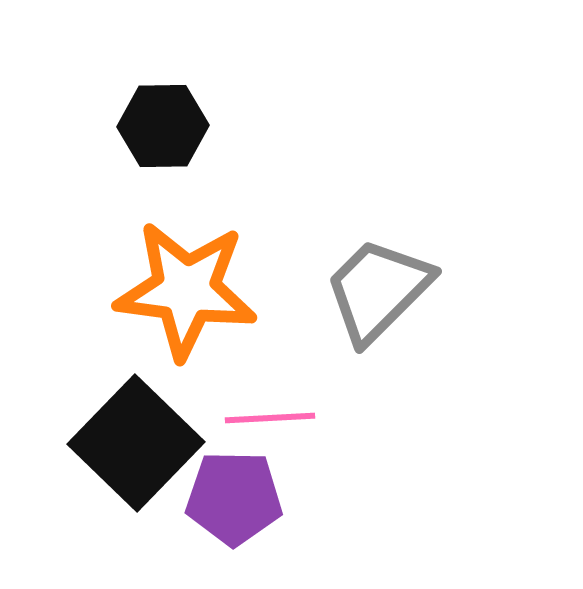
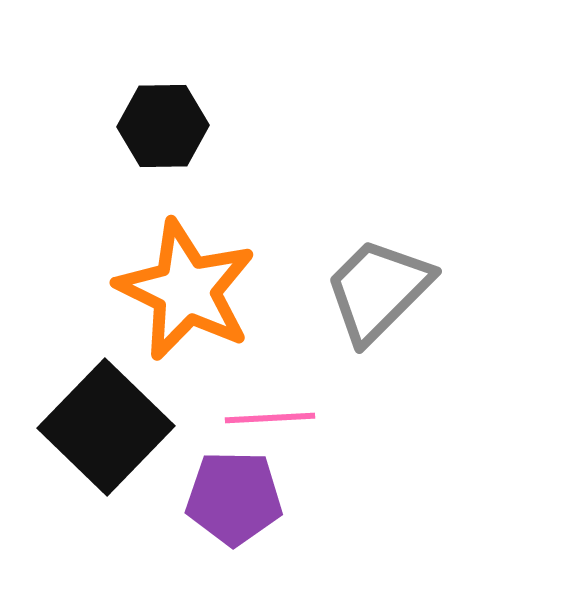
orange star: rotated 19 degrees clockwise
black square: moved 30 px left, 16 px up
